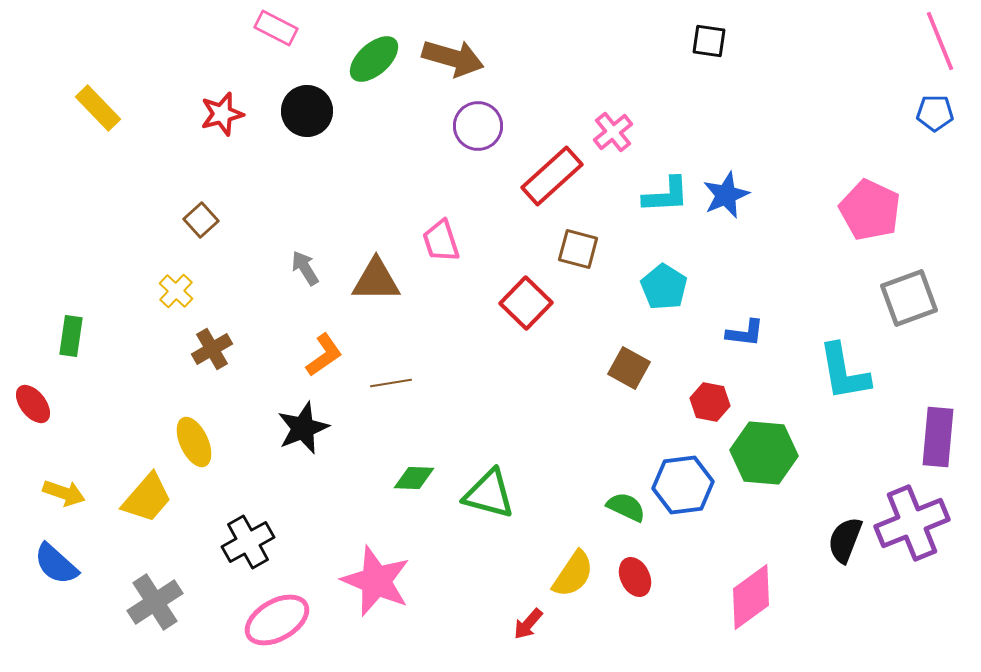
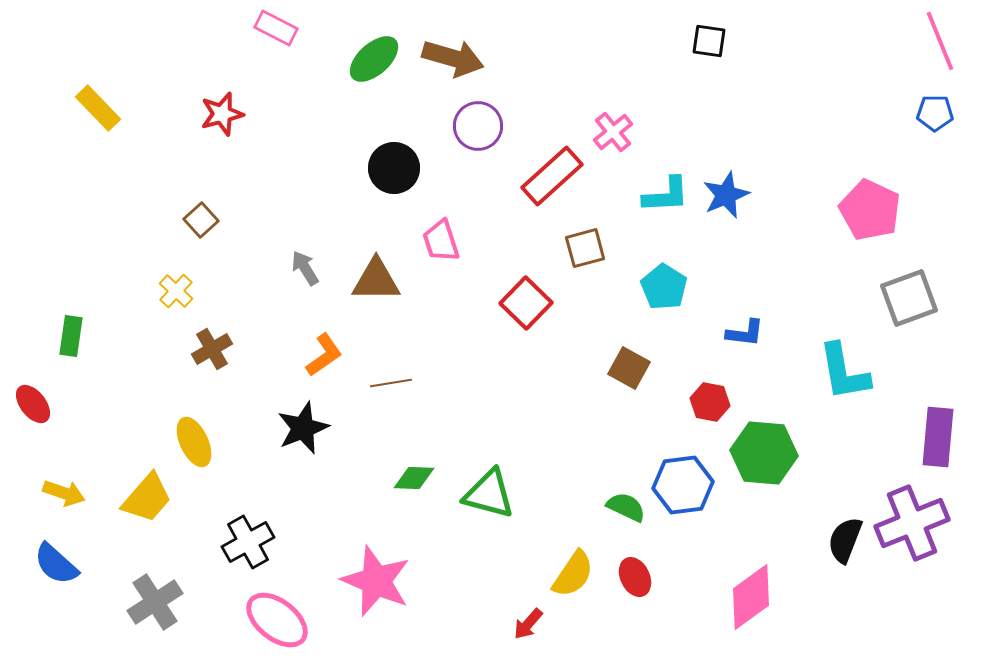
black circle at (307, 111): moved 87 px right, 57 px down
brown square at (578, 249): moved 7 px right, 1 px up; rotated 30 degrees counterclockwise
pink ellipse at (277, 620): rotated 68 degrees clockwise
